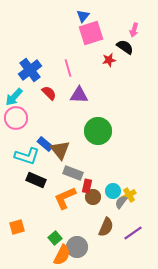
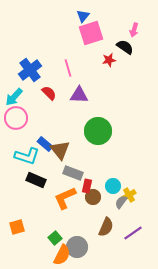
cyan circle: moved 5 px up
